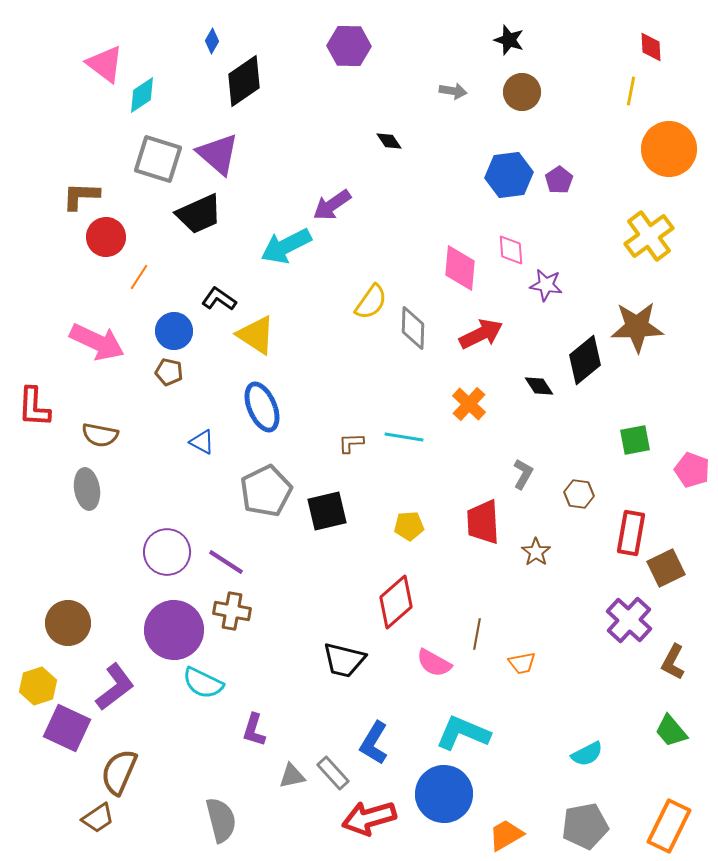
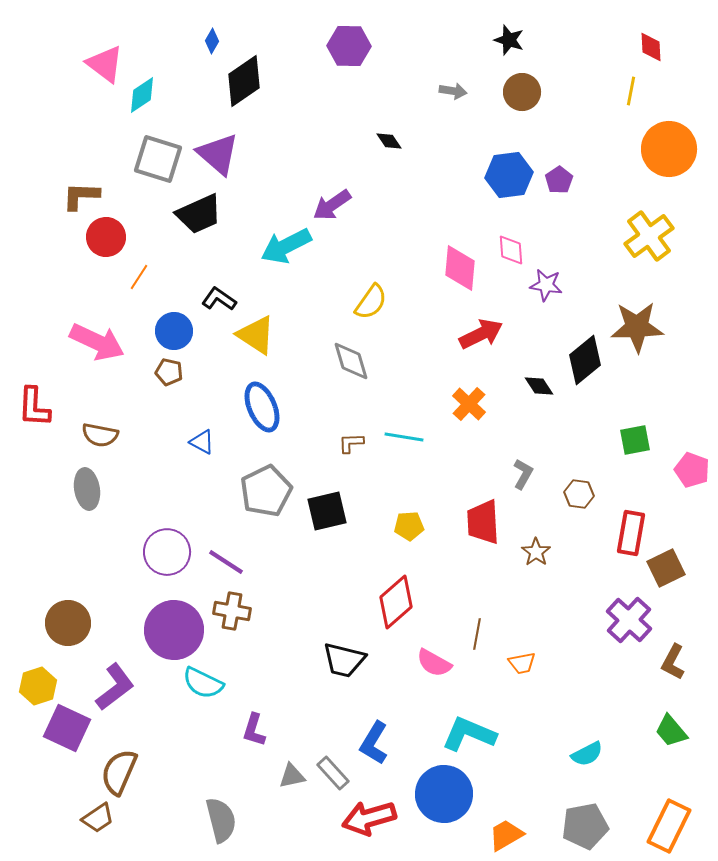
gray diamond at (413, 328): moved 62 px left, 33 px down; rotated 18 degrees counterclockwise
cyan L-shape at (463, 733): moved 6 px right, 1 px down
